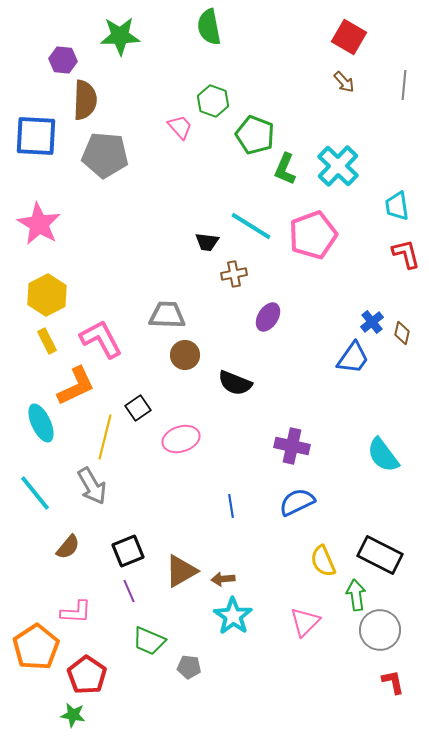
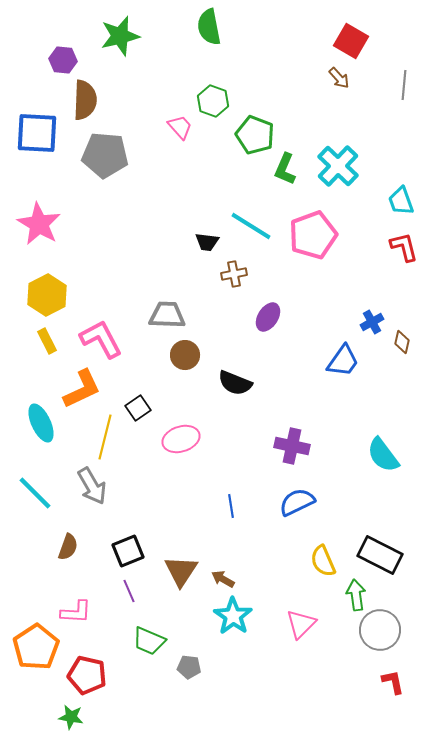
green star at (120, 36): rotated 12 degrees counterclockwise
red square at (349, 37): moved 2 px right, 4 px down
brown arrow at (344, 82): moved 5 px left, 4 px up
blue square at (36, 136): moved 1 px right, 3 px up
cyan trapezoid at (397, 206): moved 4 px right, 5 px up; rotated 12 degrees counterclockwise
red L-shape at (406, 254): moved 2 px left, 7 px up
blue cross at (372, 322): rotated 10 degrees clockwise
brown diamond at (402, 333): moved 9 px down
blue trapezoid at (353, 358): moved 10 px left, 3 px down
orange L-shape at (76, 386): moved 6 px right, 3 px down
cyan line at (35, 493): rotated 6 degrees counterclockwise
brown semicircle at (68, 547): rotated 20 degrees counterclockwise
brown triangle at (181, 571): rotated 27 degrees counterclockwise
brown arrow at (223, 579): rotated 35 degrees clockwise
pink triangle at (305, 622): moved 4 px left, 2 px down
red pentagon at (87, 675): rotated 21 degrees counterclockwise
green star at (73, 715): moved 2 px left, 2 px down
